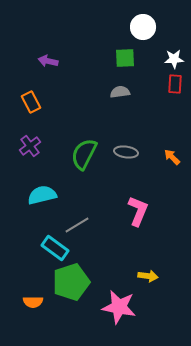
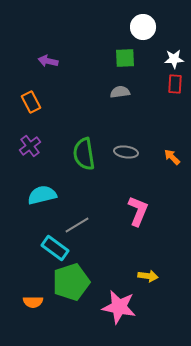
green semicircle: rotated 36 degrees counterclockwise
